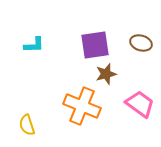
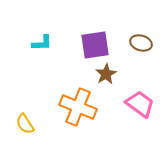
cyan L-shape: moved 8 px right, 2 px up
brown star: rotated 15 degrees counterclockwise
orange cross: moved 4 px left, 1 px down
yellow semicircle: moved 2 px left, 1 px up; rotated 15 degrees counterclockwise
